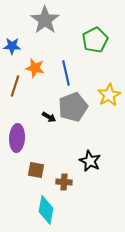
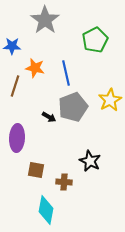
yellow star: moved 1 px right, 5 px down
